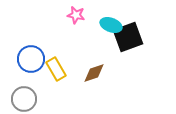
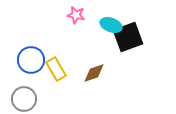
blue circle: moved 1 px down
